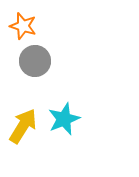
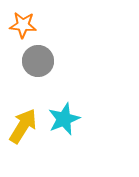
orange star: moved 1 px up; rotated 12 degrees counterclockwise
gray circle: moved 3 px right
